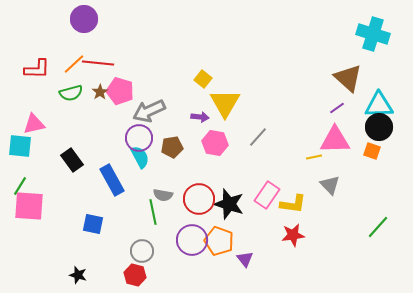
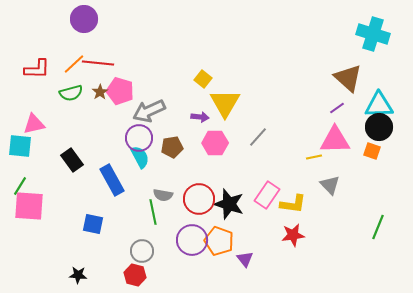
pink hexagon at (215, 143): rotated 10 degrees counterclockwise
green line at (378, 227): rotated 20 degrees counterclockwise
black star at (78, 275): rotated 12 degrees counterclockwise
